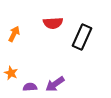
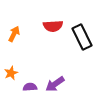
red semicircle: moved 3 px down
black rectangle: rotated 50 degrees counterclockwise
orange star: rotated 24 degrees clockwise
